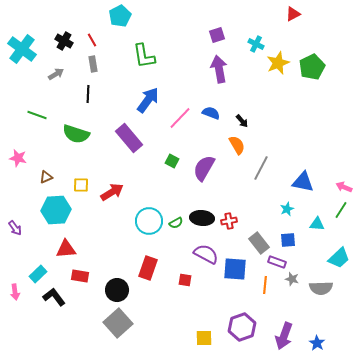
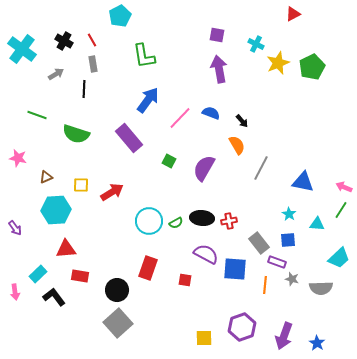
purple square at (217, 35): rotated 28 degrees clockwise
black line at (88, 94): moved 4 px left, 5 px up
green square at (172, 161): moved 3 px left
cyan star at (287, 209): moved 2 px right, 5 px down; rotated 16 degrees counterclockwise
